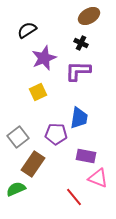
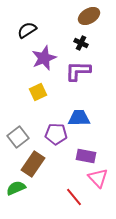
blue trapezoid: rotated 100 degrees counterclockwise
pink triangle: rotated 25 degrees clockwise
green semicircle: moved 1 px up
